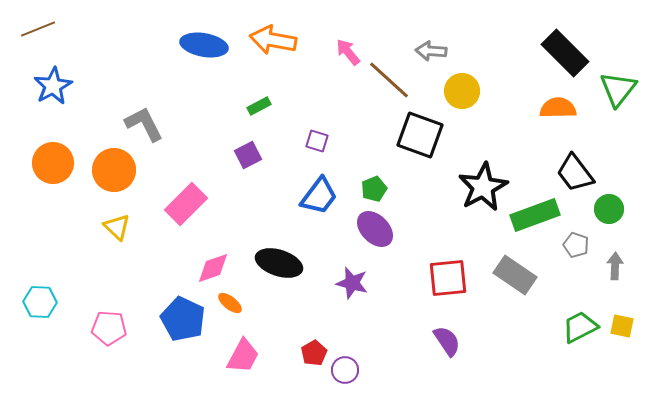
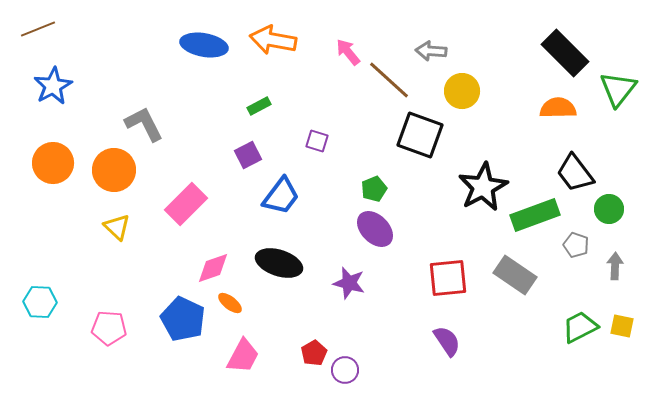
blue trapezoid at (319, 196): moved 38 px left
purple star at (352, 283): moved 3 px left
